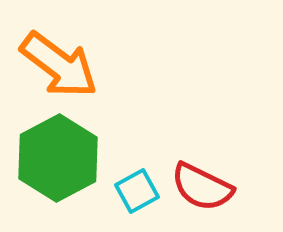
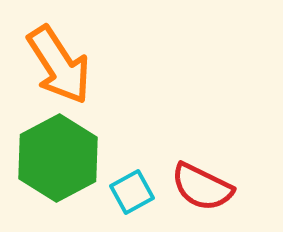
orange arrow: rotated 20 degrees clockwise
cyan square: moved 5 px left, 1 px down
